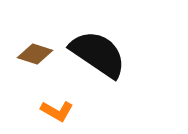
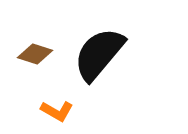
black semicircle: moved 1 px right; rotated 84 degrees counterclockwise
